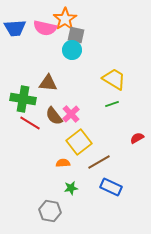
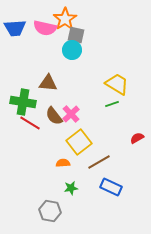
yellow trapezoid: moved 3 px right, 5 px down
green cross: moved 3 px down
